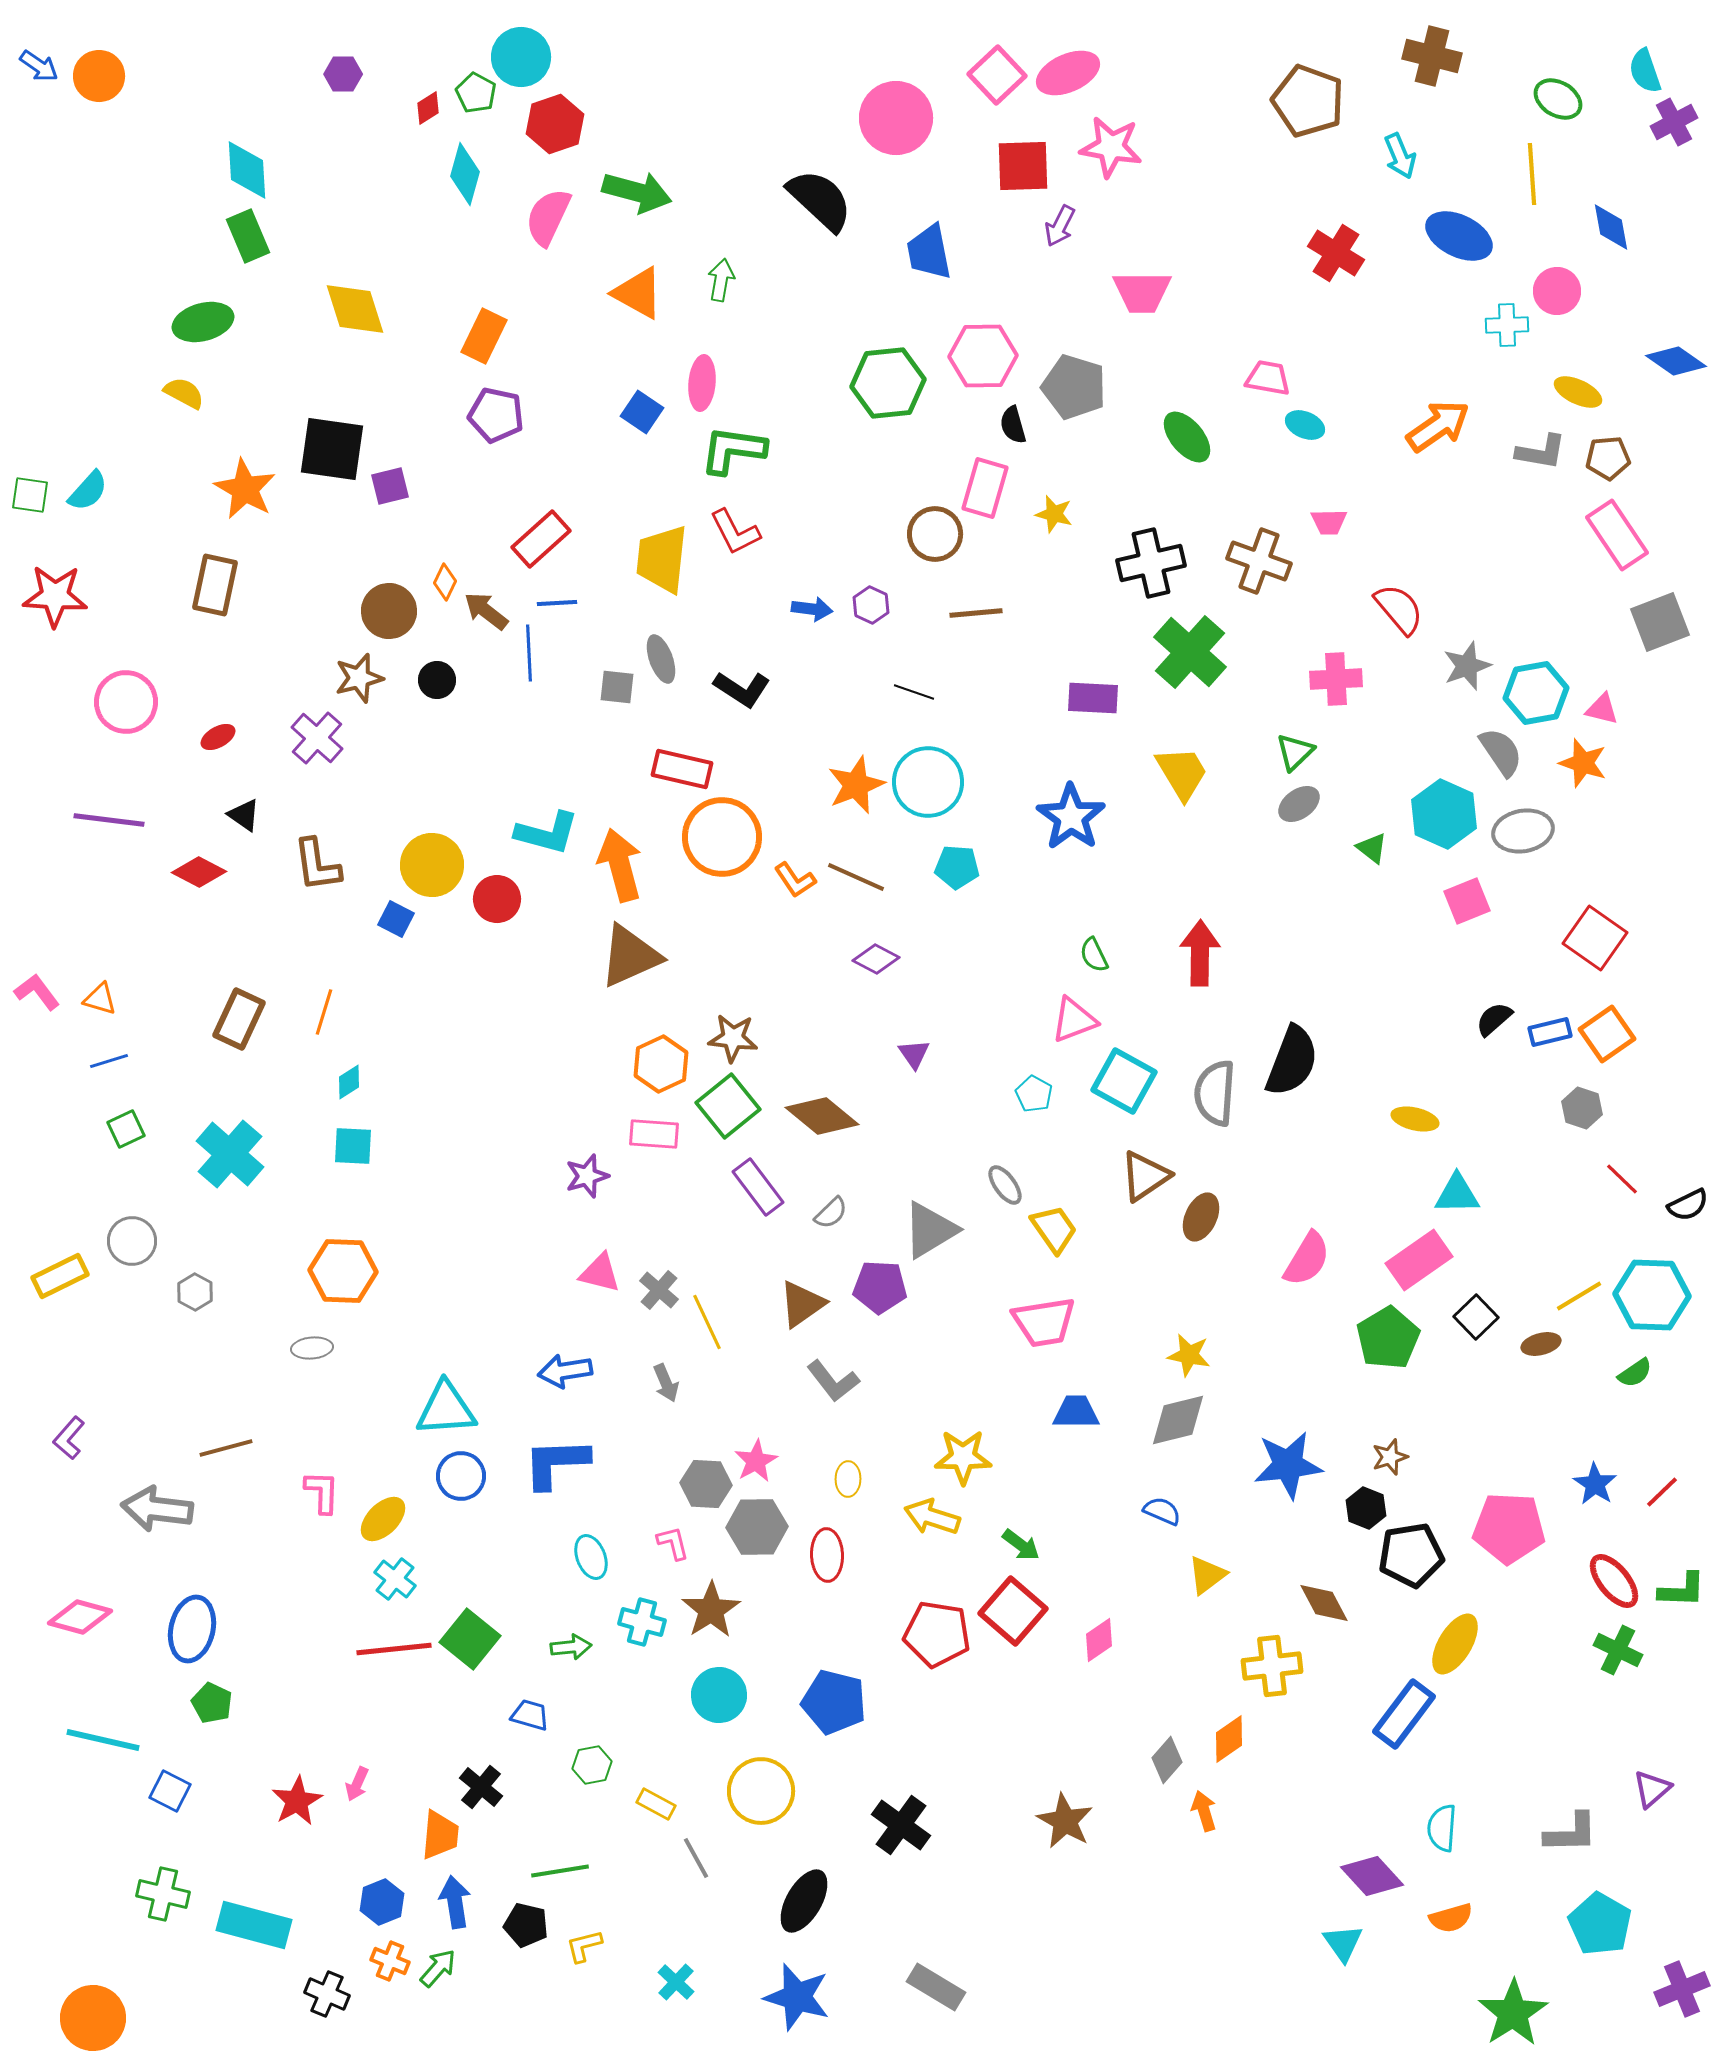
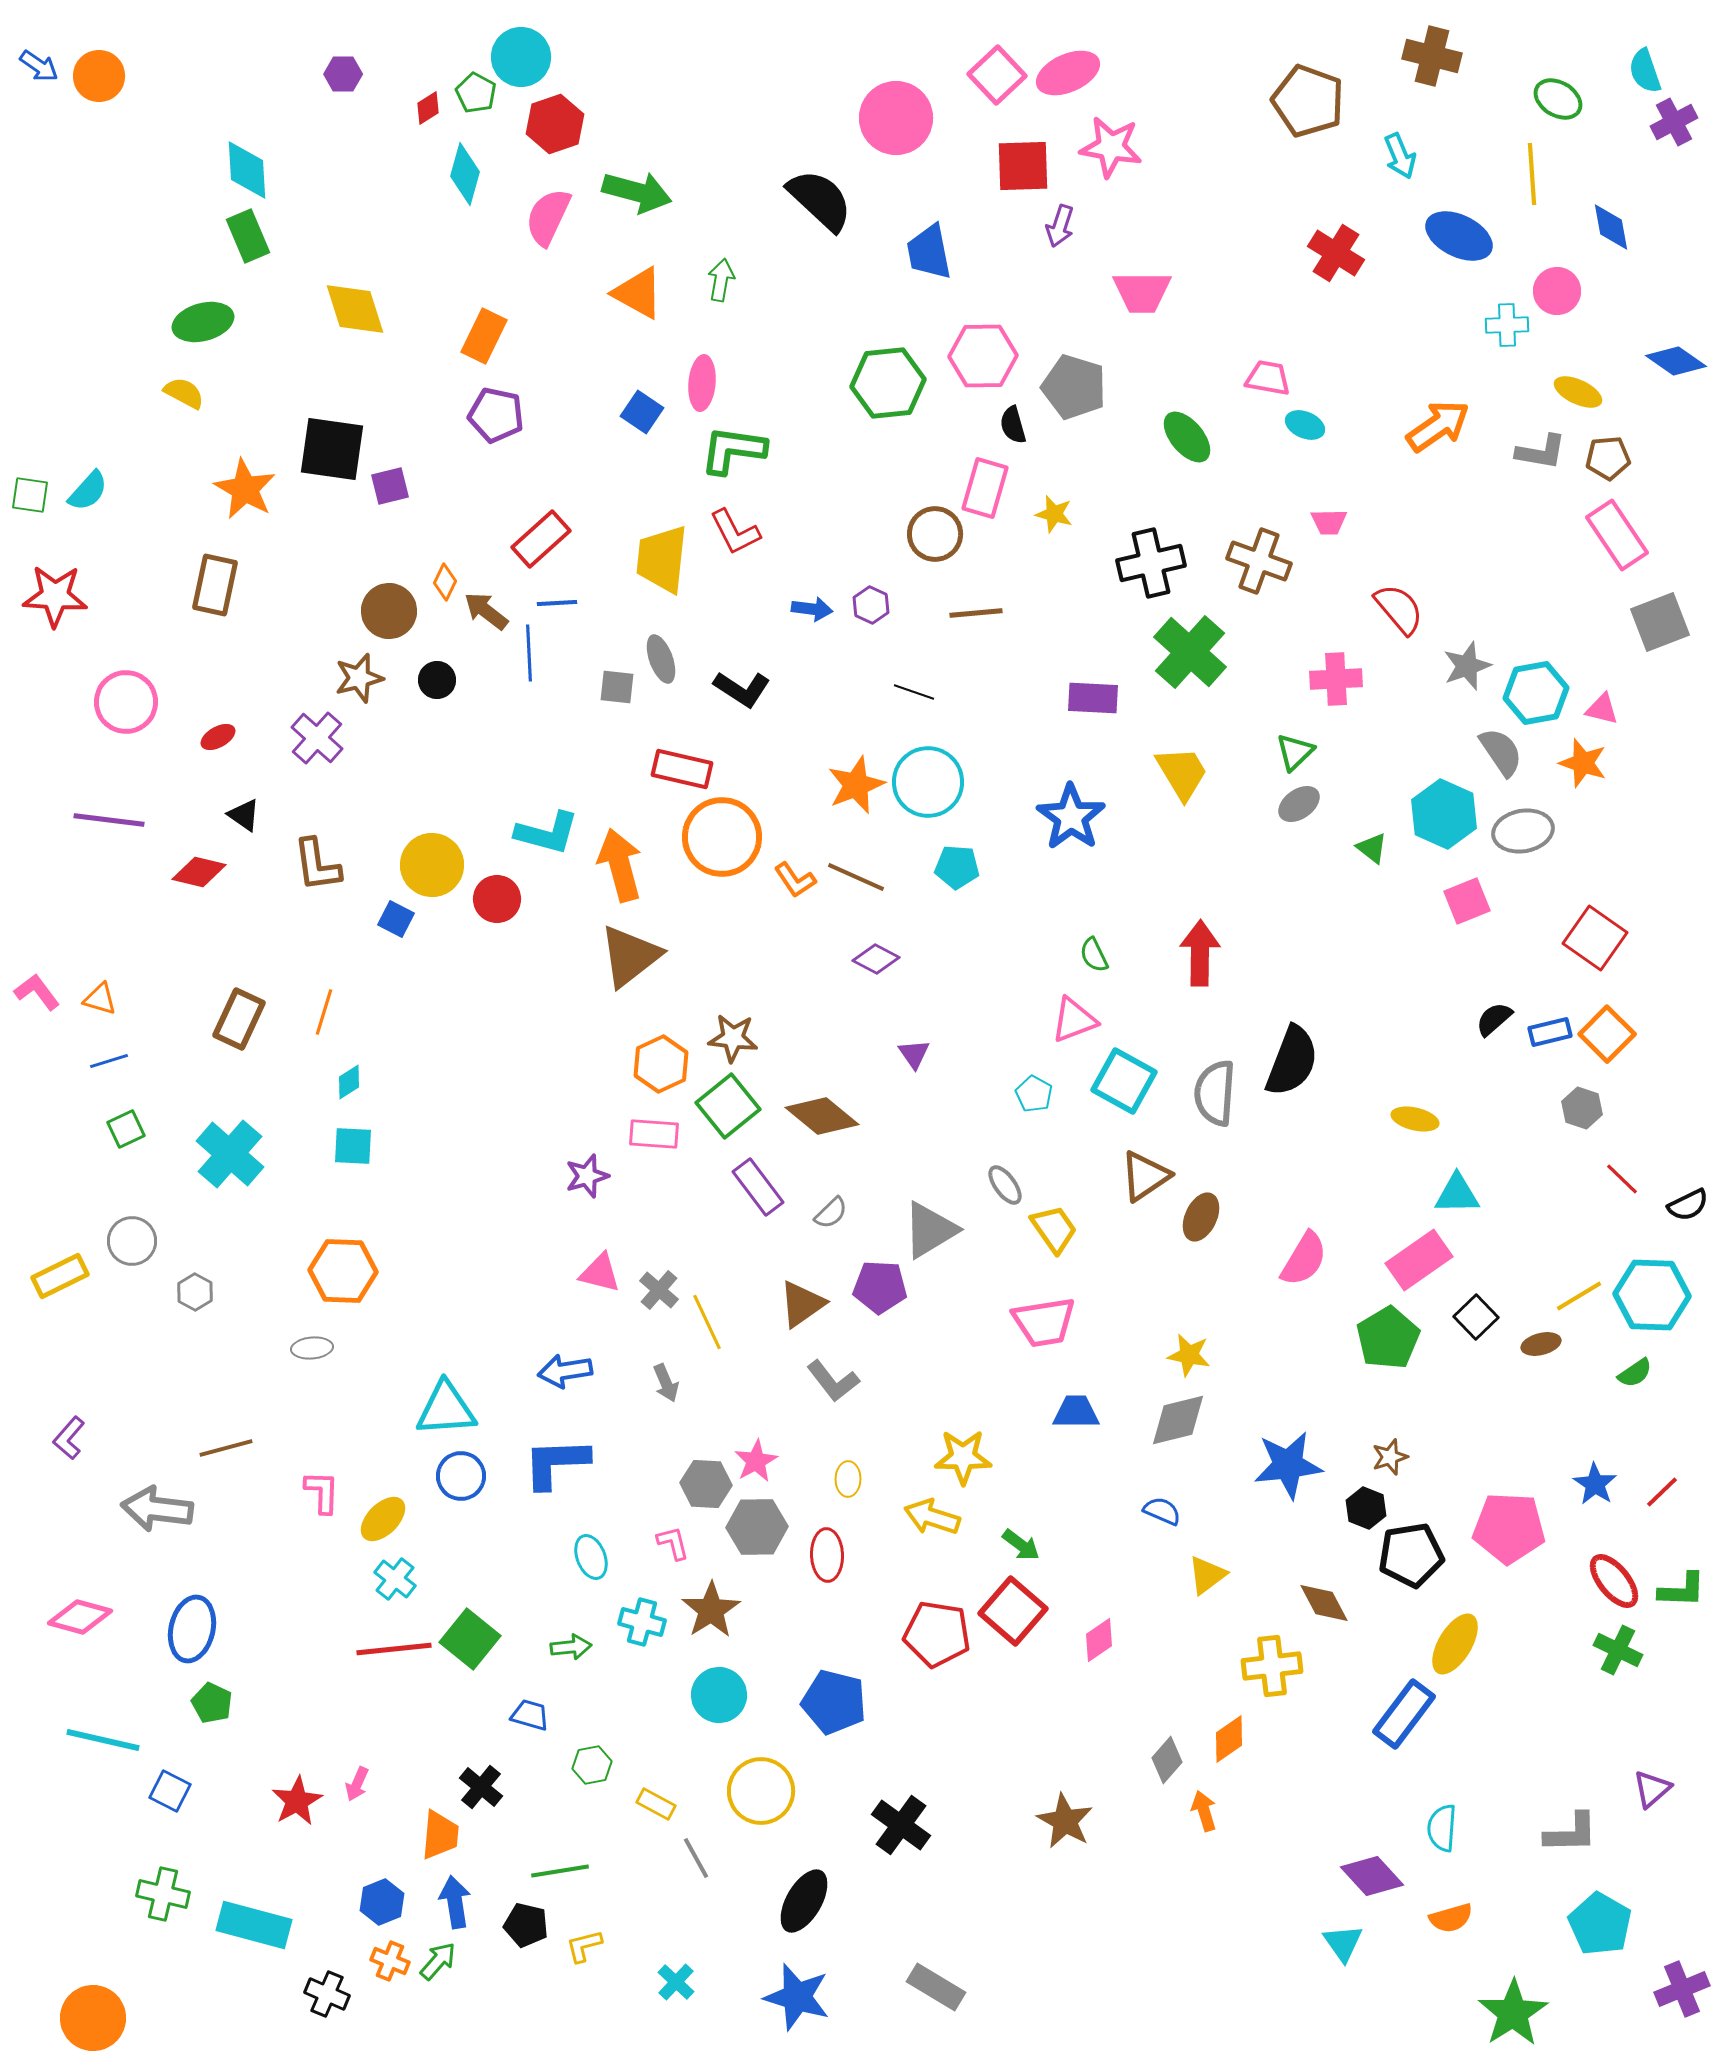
purple arrow at (1060, 226): rotated 9 degrees counterclockwise
red diamond at (199, 872): rotated 14 degrees counterclockwise
brown triangle at (630, 956): rotated 14 degrees counterclockwise
orange square at (1607, 1034): rotated 10 degrees counterclockwise
pink semicircle at (1307, 1259): moved 3 px left
green arrow at (438, 1968): moved 7 px up
